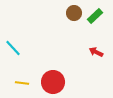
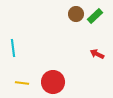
brown circle: moved 2 px right, 1 px down
cyan line: rotated 36 degrees clockwise
red arrow: moved 1 px right, 2 px down
